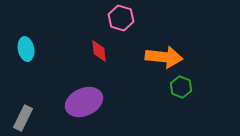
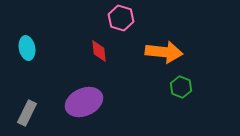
cyan ellipse: moved 1 px right, 1 px up
orange arrow: moved 5 px up
gray rectangle: moved 4 px right, 5 px up
